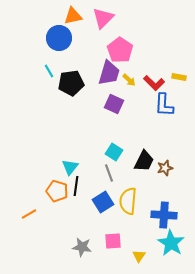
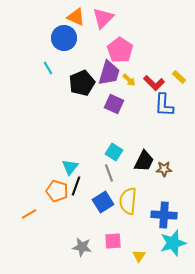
orange triangle: moved 3 px right, 1 px down; rotated 36 degrees clockwise
blue circle: moved 5 px right
cyan line: moved 1 px left, 3 px up
yellow rectangle: rotated 32 degrees clockwise
black pentagon: moved 11 px right; rotated 15 degrees counterclockwise
brown star: moved 1 px left, 1 px down; rotated 14 degrees clockwise
black line: rotated 12 degrees clockwise
cyan star: moved 2 px right; rotated 24 degrees clockwise
